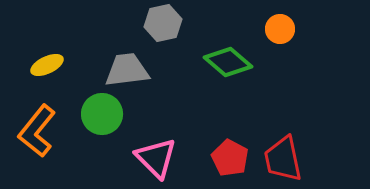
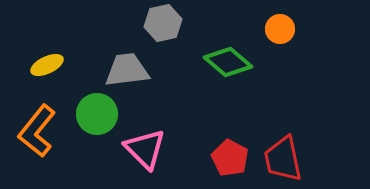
green circle: moved 5 px left
pink triangle: moved 11 px left, 9 px up
